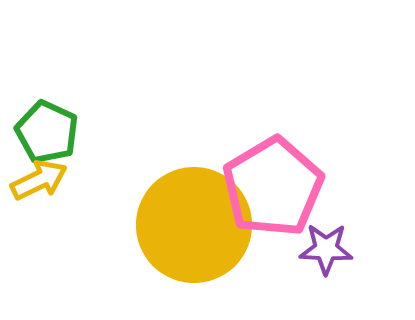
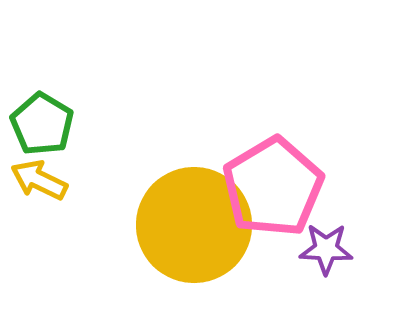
green pentagon: moved 5 px left, 8 px up; rotated 6 degrees clockwise
yellow arrow: rotated 128 degrees counterclockwise
